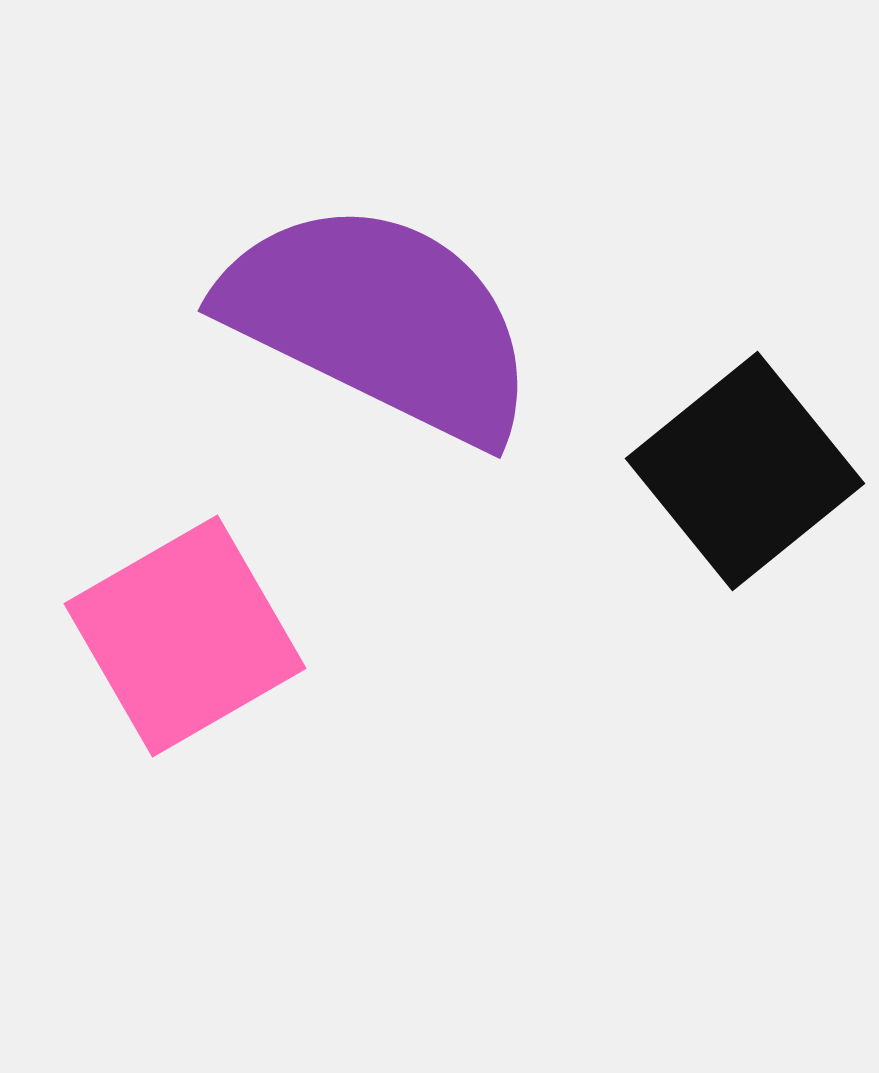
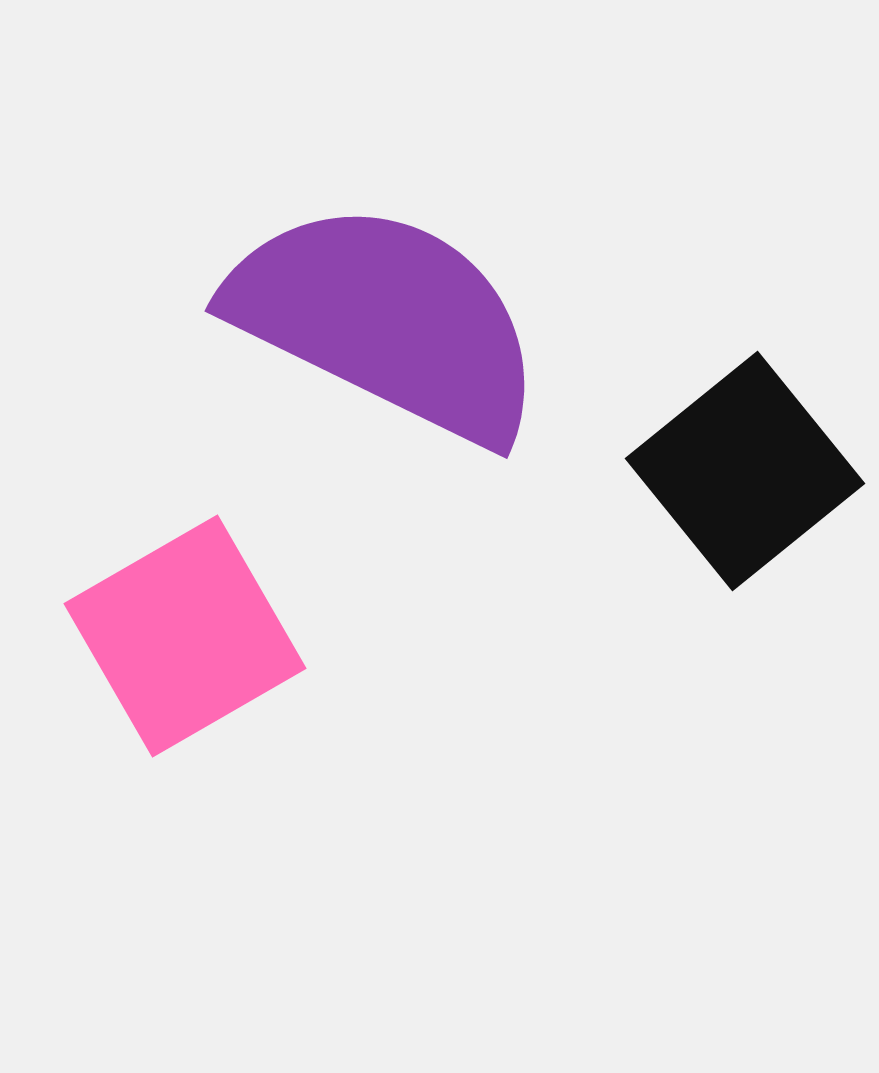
purple semicircle: moved 7 px right
